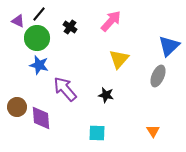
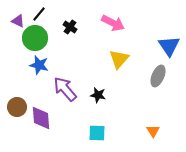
pink arrow: moved 2 px right, 2 px down; rotated 75 degrees clockwise
green circle: moved 2 px left
blue triangle: rotated 20 degrees counterclockwise
black star: moved 8 px left
